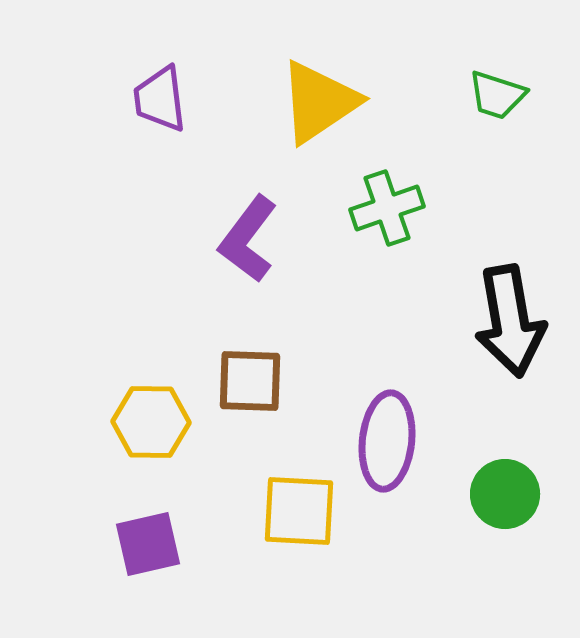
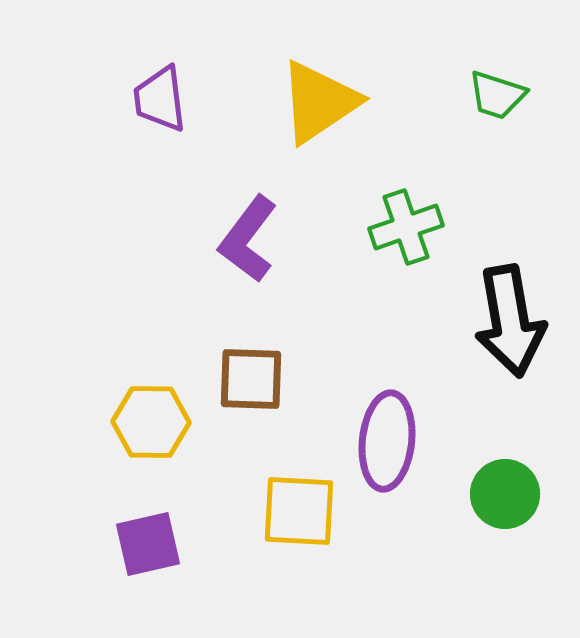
green cross: moved 19 px right, 19 px down
brown square: moved 1 px right, 2 px up
